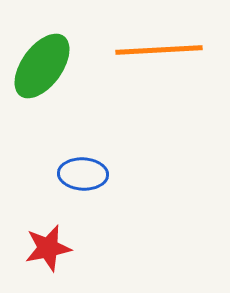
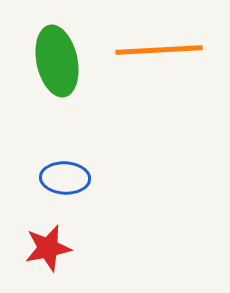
green ellipse: moved 15 px right, 5 px up; rotated 48 degrees counterclockwise
blue ellipse: moved 18 px left, 4 px down
